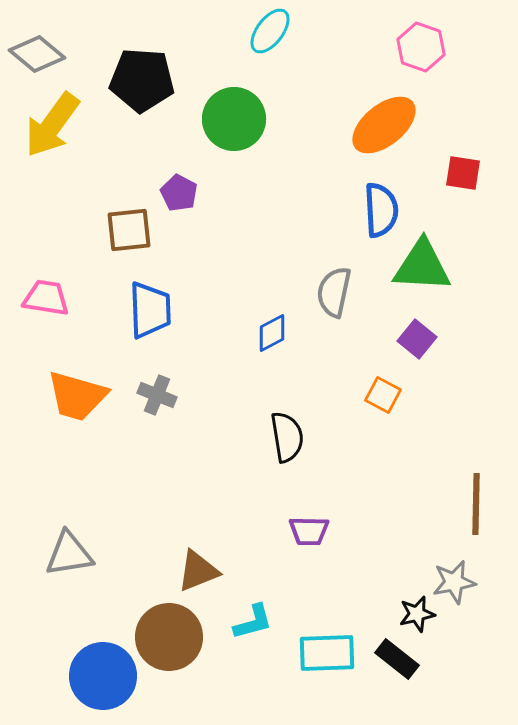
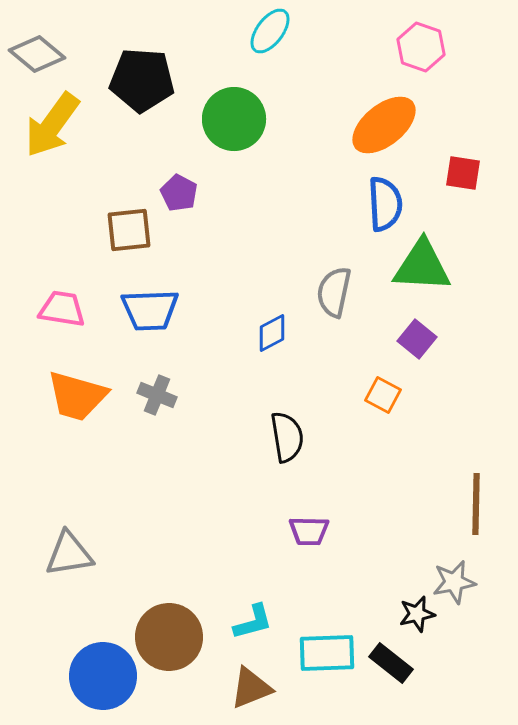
blue semicircle: moved 4 px right, 6 px up
pink trapezoid: moved 16 px right, 11 px down
blue trapezoid: rotated 90 degrees clockwise
brown triangle: moved 53 px right, 117 px down
black rectangle: moved 6 px left, 4 px down
